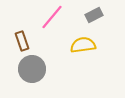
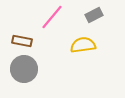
brown rectangle: rotated 60 degrees counterclockwise
gray circle: moved 8 px left
